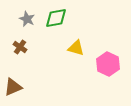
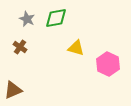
brown triangle: moved 3 px down
